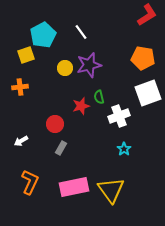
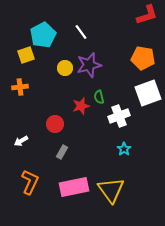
red L-shape: rotated 15 degrees clockwise
gray rectangle: moved 1 px right, 4 px down
